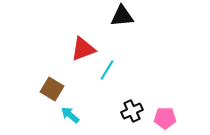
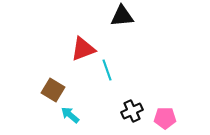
cyan line: rotated 50 degrees counterclockwise
brown square: moved 1 px right, 1 px down
